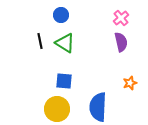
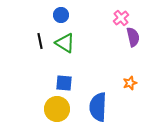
purple semicircle: moved 12 px right, 5 px up
blue square: moved 2 px down
